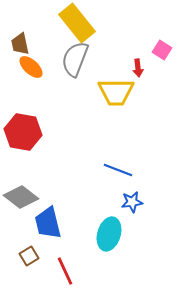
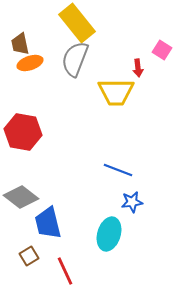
orange ellipse: moved 1 px left, 4 px up; rotated 60 degrees counterclockwise
